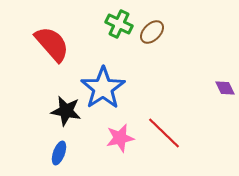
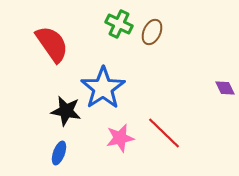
brown ellipse: rotated 20 degrees counterclockwise
red semicircle: rotated 6 degrees clockwise
